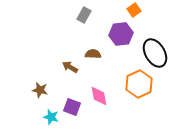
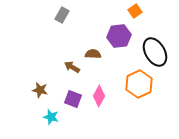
orange square: moved 1 px right, 1 px down
gray rectangle: moved 22 px left
purple hexagon: moved 2 px left, 2 px down
black ellipse: moved 1 px up
brown arrow: moved 2 px right
pink diamond: rotated 40 degrees clockwise
purple square: moved 1 px right, 8 px up
